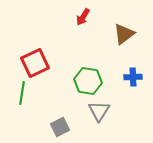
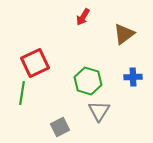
green hexagon: rotated 8 degrees clockwise
